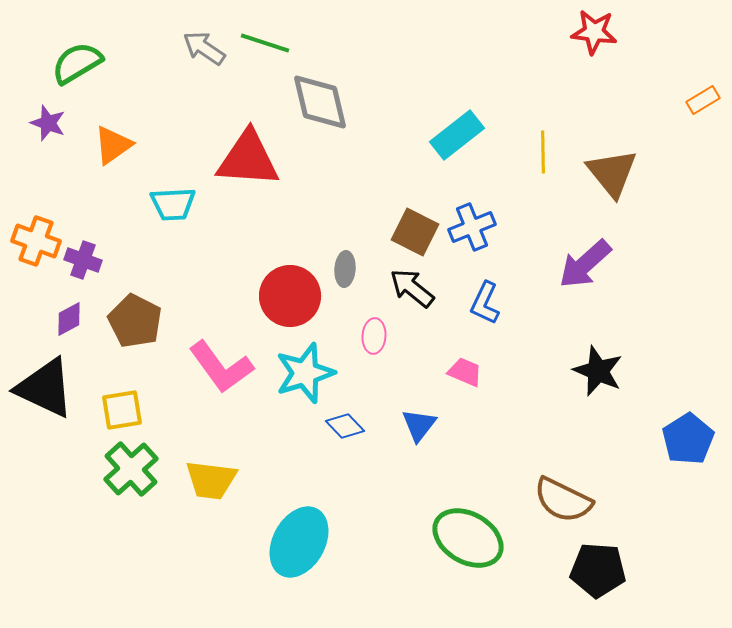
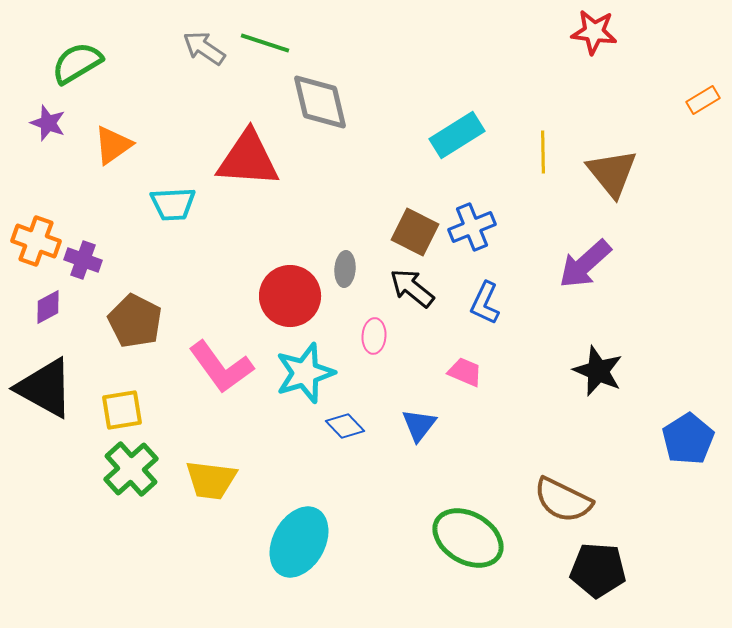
cyan rectangle: rotated 6 degrees clockwise
purple diamond: moved 21 px left, 12 px up
black triangle: rotated 4 degrees clockwise
